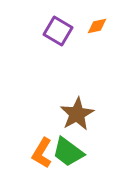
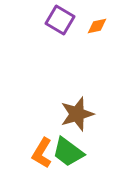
purple square: moved 2 px right, 11 px up
brown star: rotated 12 degrees clockwise
